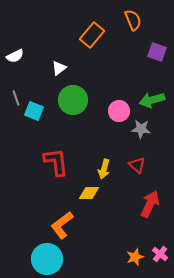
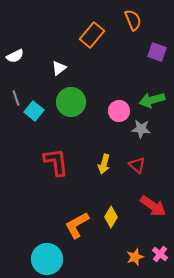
green circle: moved 2 px left, 2 px down
cyan square: rotated 18 degrees clockwise
yellow arrow: moved 5 px up
yellow diamond: moved 22 px right, 24 px down; rotated 60 degrees counterclockwise
red arrow: moved 3 px right, 2 px down; rotated 100 degrees clockwise
orange L-shape: moved 15 px right; rotated 8 degrees clockwise
